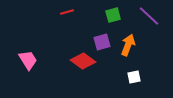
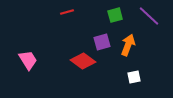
green square: moved 2 px right
